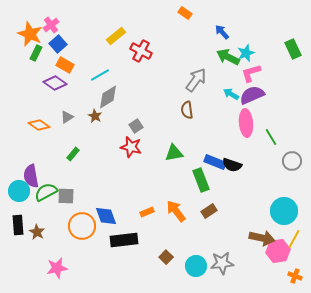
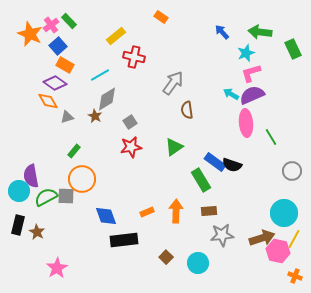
orange rectangle at (185, 13): moved 24 px left, 4 px down
blue square at (58, 44): moved 2 px down
red cross at (141, 51): moved 7 px left, 6 px down; rotated 15 degrees counterclockwise
green rectangle at (36, 53): moved 33 px right, 32 px up; rotated 70 degrees counterclockwise
green arrow at (228, 57): moved 32 px right, 25 px up; rotated 20 degrees counterclockwise
gray arrow at (196, 80): moved 23 px left, 3 px down
gray diamond at (108, 97): moved 1 px left, 2 px down
gray triangle at (67, 117): rotated 16 degrees clockwise
orange diamond at (39, 125): moved 9 px right, 24 px up; rotated 25 degrees clockwise
gray square at (136, 126): moved 6 px left, 4 px up
red star at (131, 147): rotated 25 degrees counterclockwise
green triangle at (174, 153): moved 6 px up; rotated 24 degrees counterclockwise
green rectangle at (73, 154): moved 1 px right, 3 px up
gray circle at (292, 161): moved 10 px down
blue rectangle at (215, 162): rotated 15 degrees clockwise
green rectangle at (201, 180): rotated 10 degrees counterclockwise
green semicircle at (46, 192): moved 5 px down
orange arrow at (176, 211): rotated 40 degrees clockwise
brown rectangle at (209, 211): rotated 28 degrees clockwise
cyan circle at (284, 211): moved 2 px down
black rectangle at (18, 225): rotated 18 degrees clockwise
orange circle at (82, 226): moved 47 px up
brown arrow at (262, 238): rotated 30 degrees counterclockwise
pink hexagon at (278, 251): rotated 20 degrees clockwise
gray star at (222, 263): moved 28 px up
cyan circle at (196, 266): moved 2 px right, 3 px up
pink star at (57, 268): rotated 20 degrees counterclockwise
